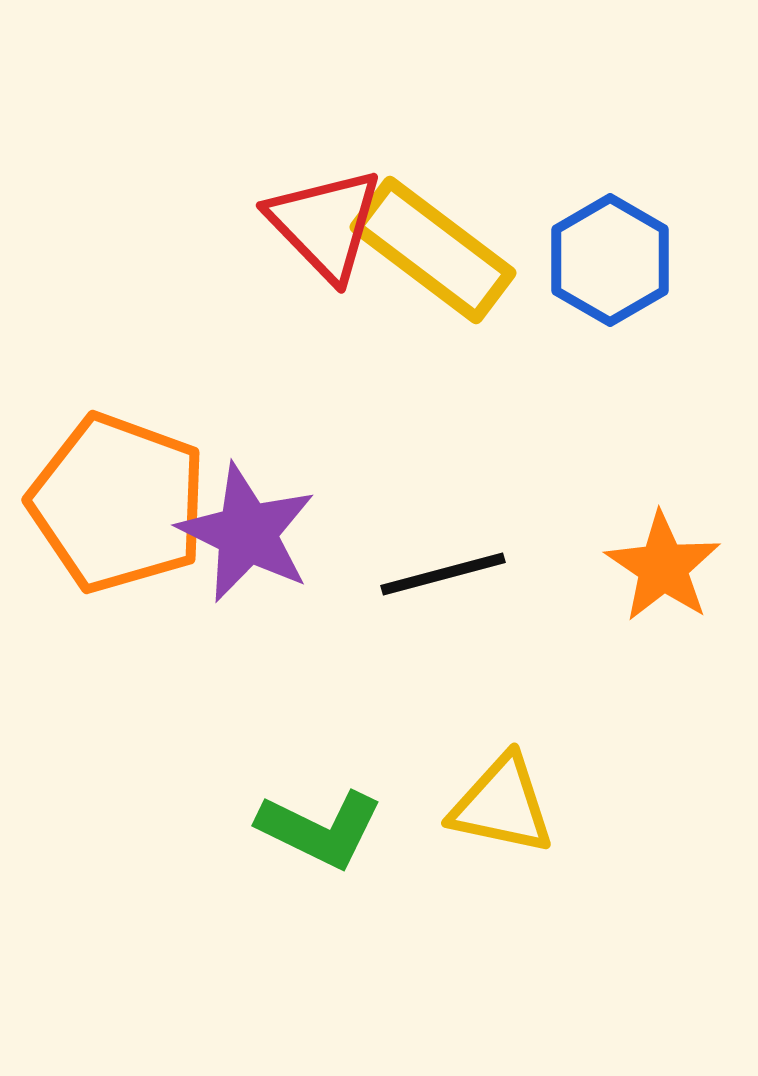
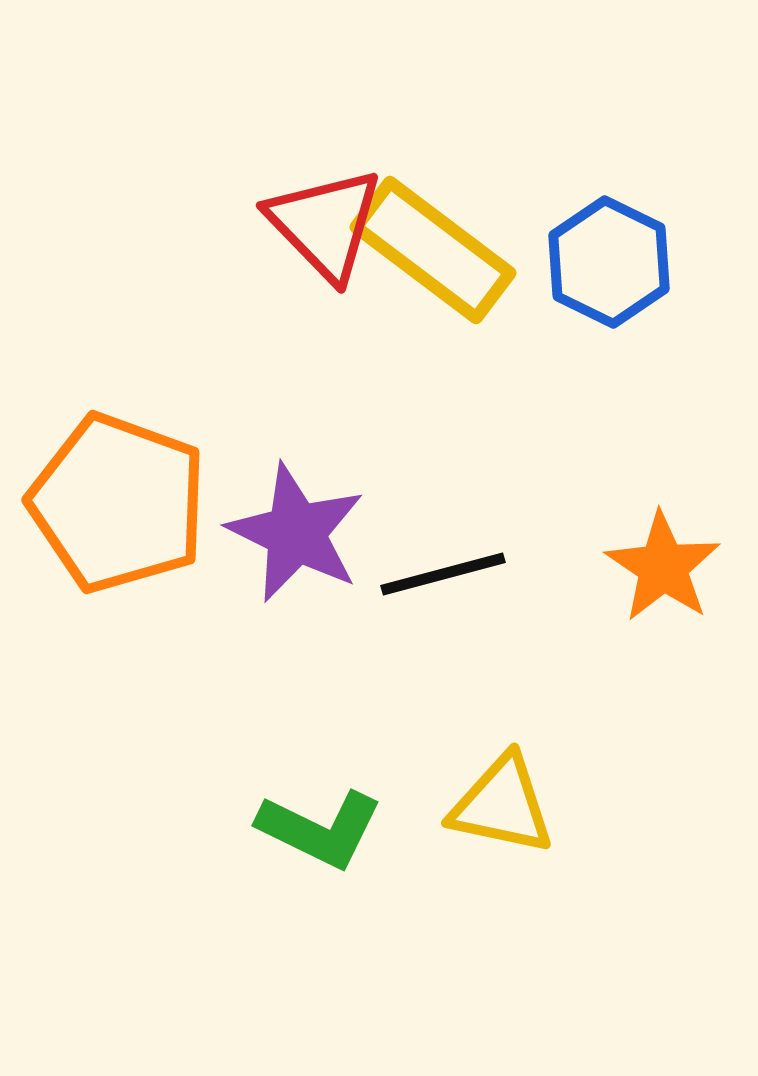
blue hexagon: moved 1 px left, 2 px down; rotated 4 degrees counterclockwise
purple star: moved 49 px right
